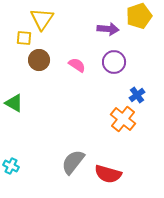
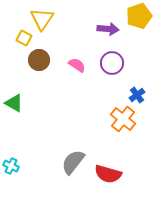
yellow square: rotated 21 degrees clockwise
purple circle: moved 2 px left, 1 px down
